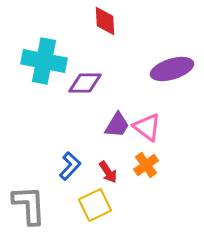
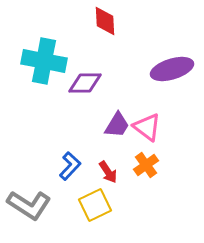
gray L-shape: rotated 126 degrees clockwise
